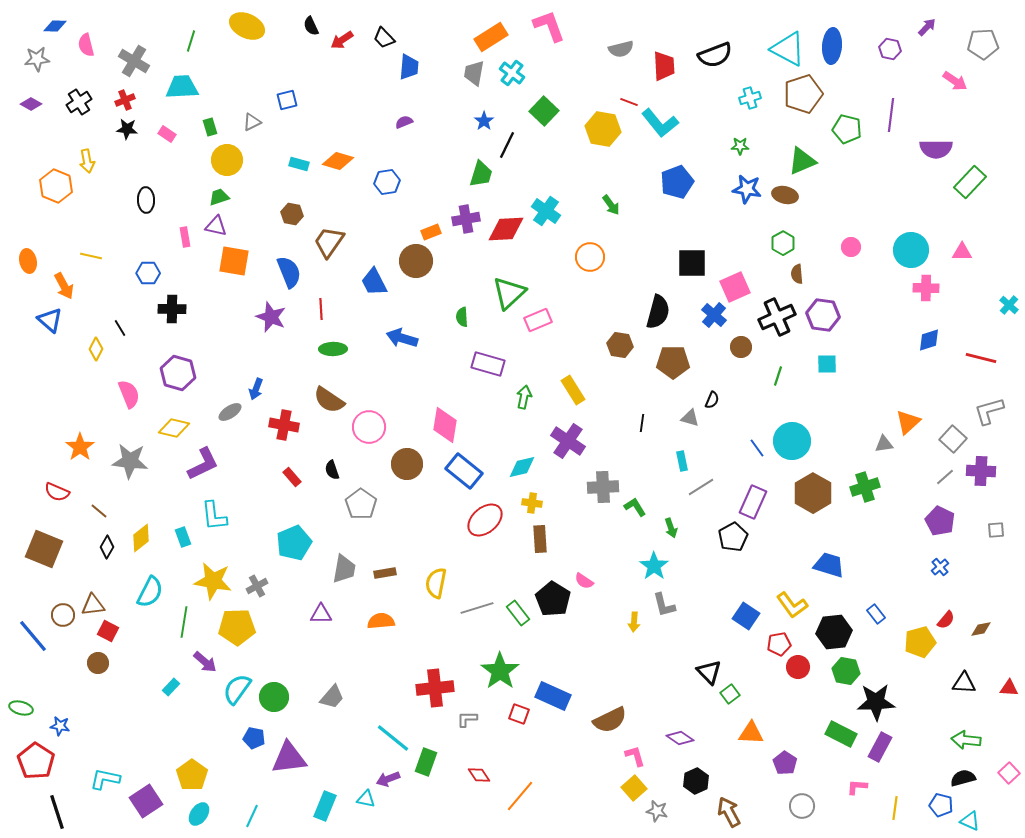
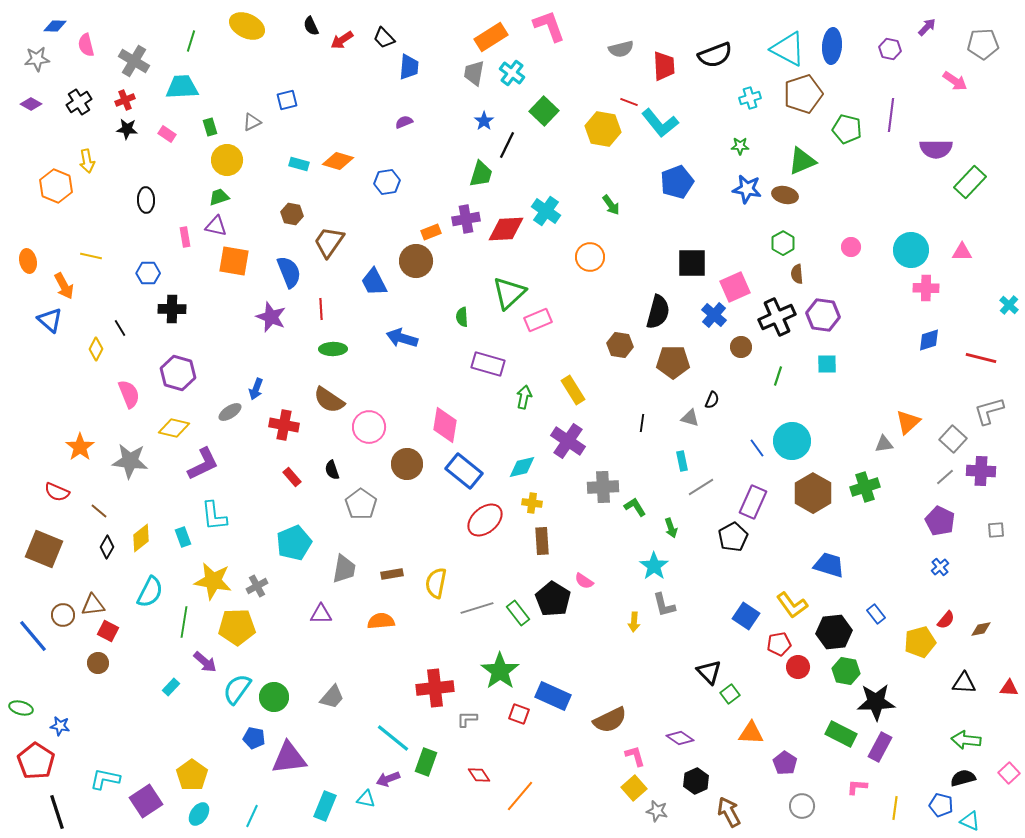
brown rectangle at (540, 539): moved 2 px right, 2 px down
brown rectangle at (385, 573): moved 7 px right, 1 px down
